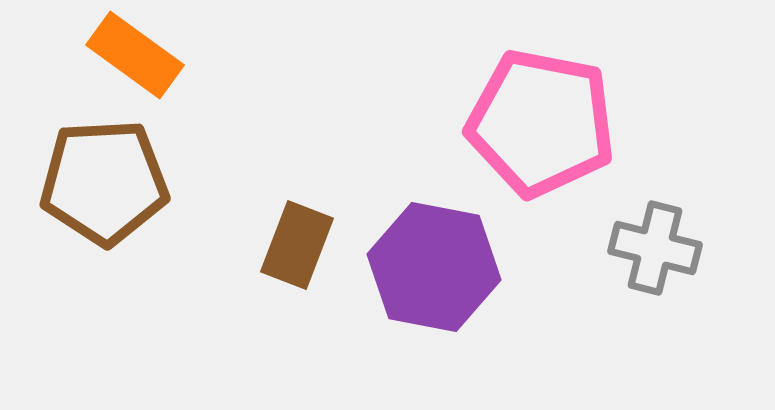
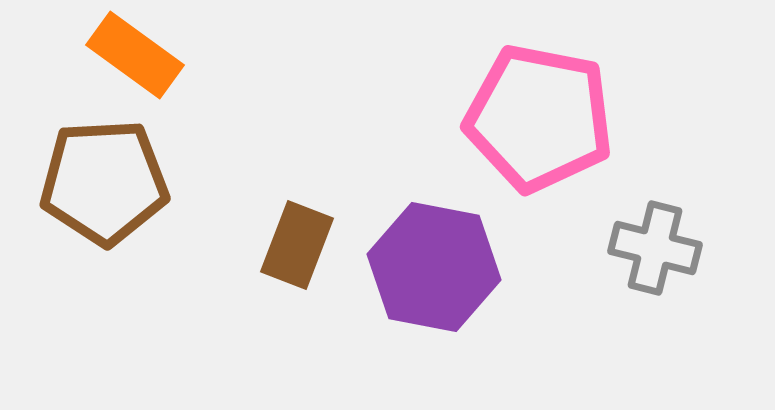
pink pentagon: moved 2 px left, 5 px up
